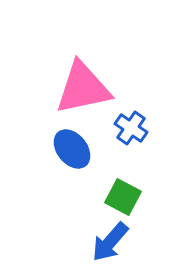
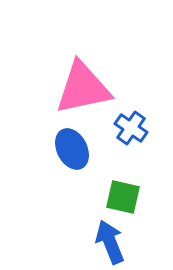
blue ellipse: rotated 12 degrees clockwise
green square: rotated 15 degrees counterclockwise
blue arrow: rotated 117 degrees clockwise
